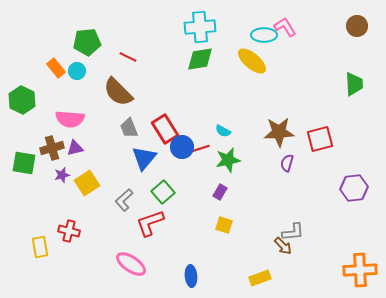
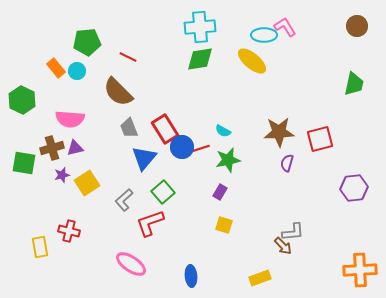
green trapezoid at (354, 84): rotated 15 degrees clockwise
